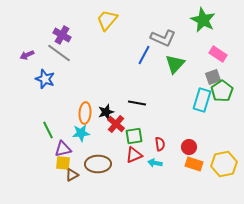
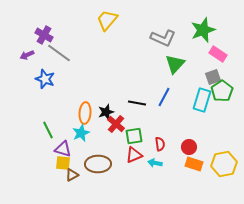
green star: moved 10 px down; rotated 25 degrees clockwise
purple cross: moved 18 px left
blue line: moved 20 px right, 42 px down
cyan star: rotated 18 degrees counterclockwise
purple triangle: rotated 30 degrees clockwise
